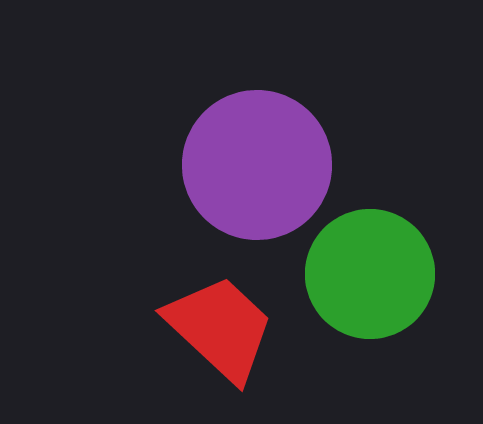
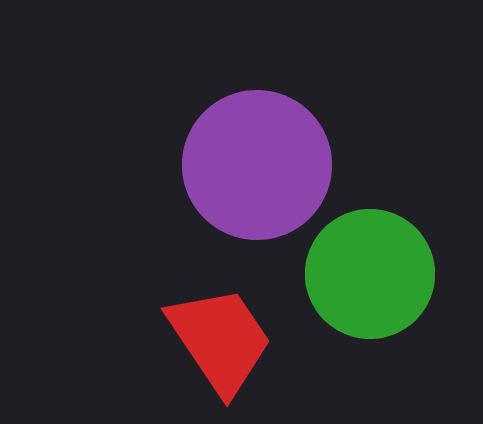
red trapezoid: moved 12 px down; rotated 13 degrees clockwise
